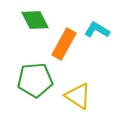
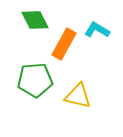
yellow triangle: rotated 20 degrees counterclockwise
